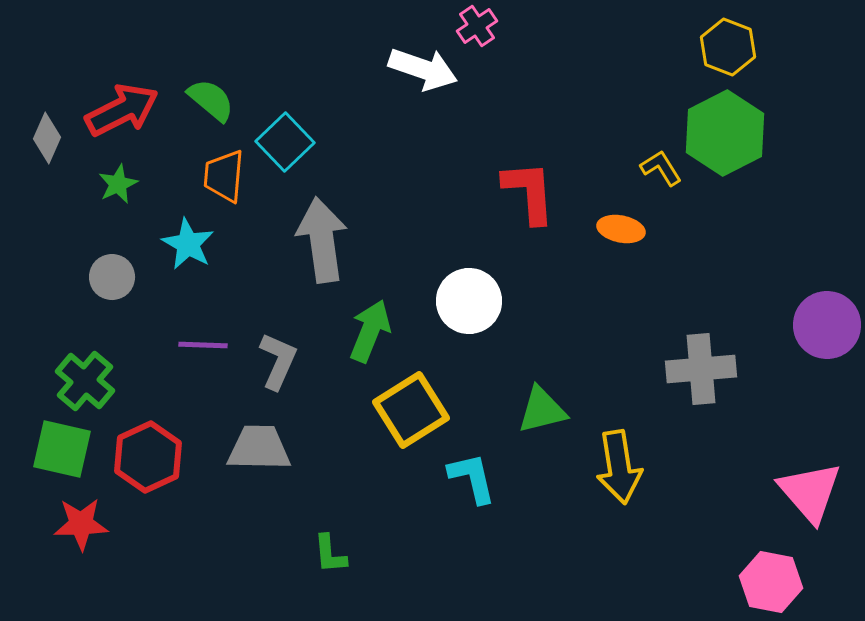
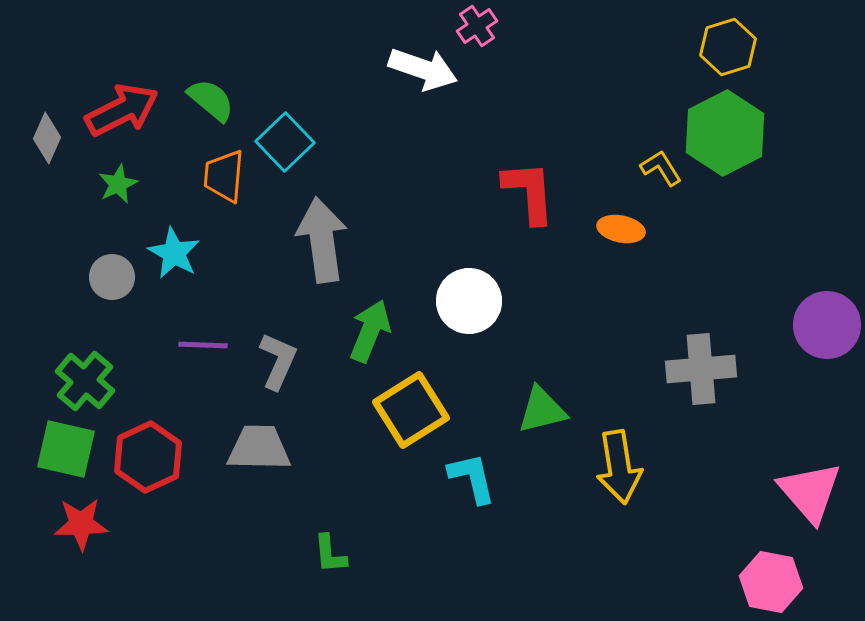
yellow hexagon: rotated 22 degrees clockwise
cyan star: moved 14 px left, 9 px down
green square: moved 4 px right
